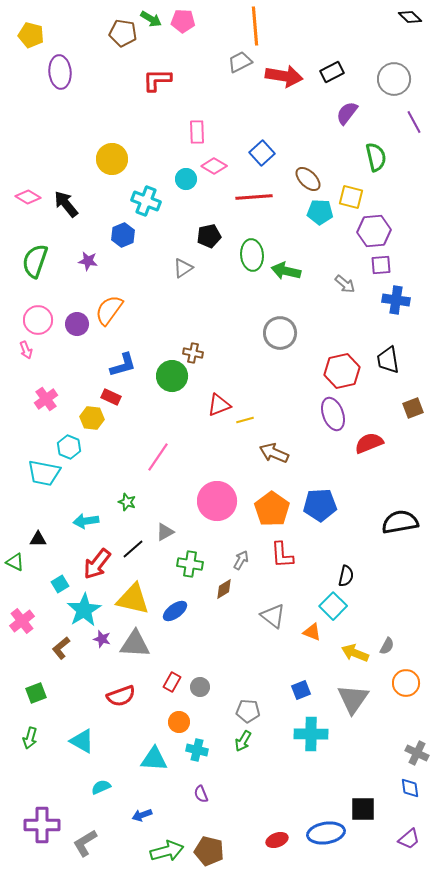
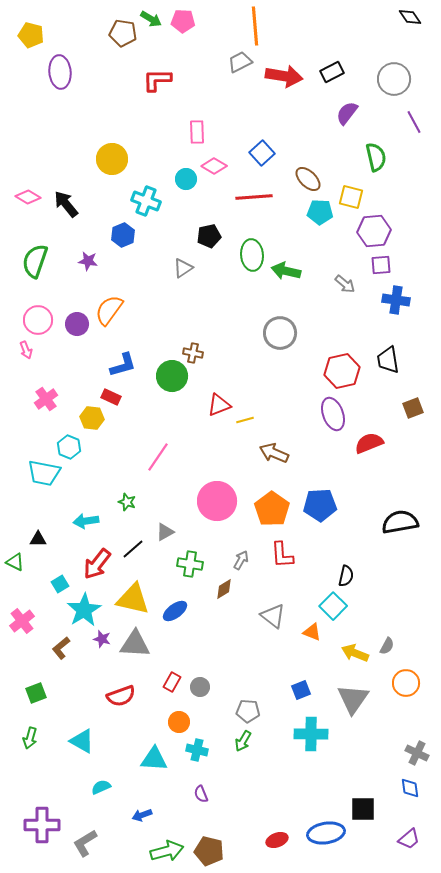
black diamond at (410, 17): rotated 10 degrees clockwise
